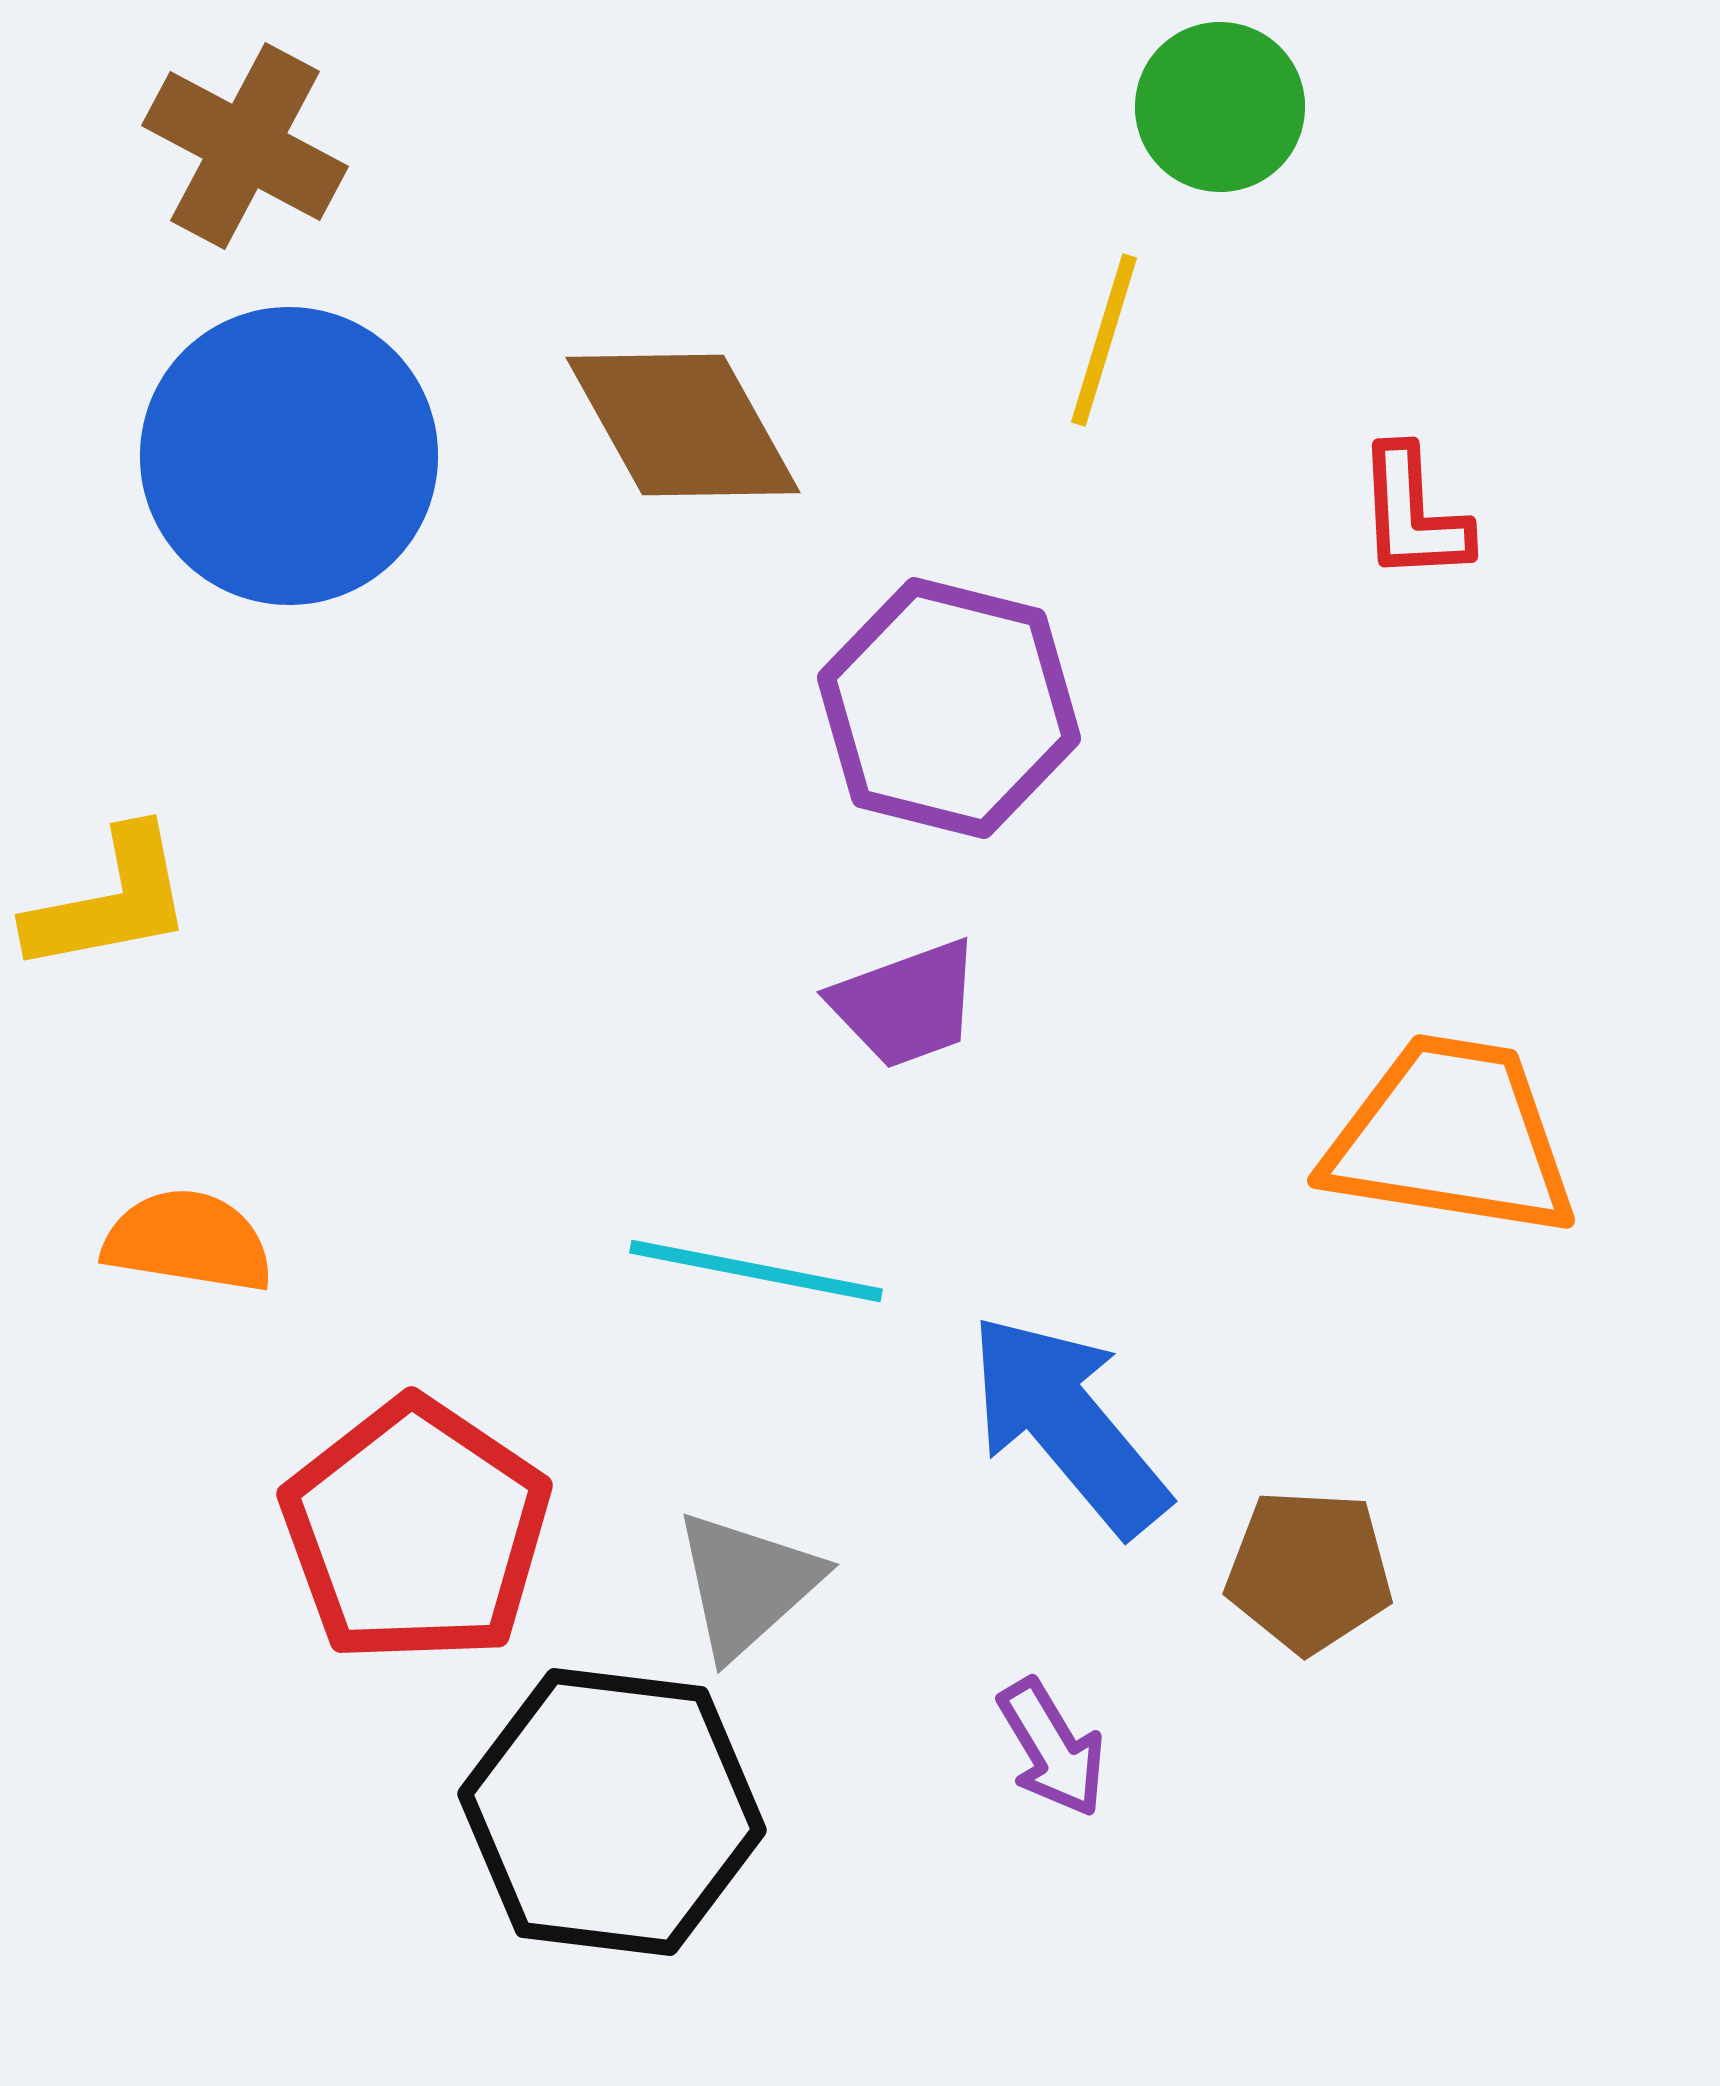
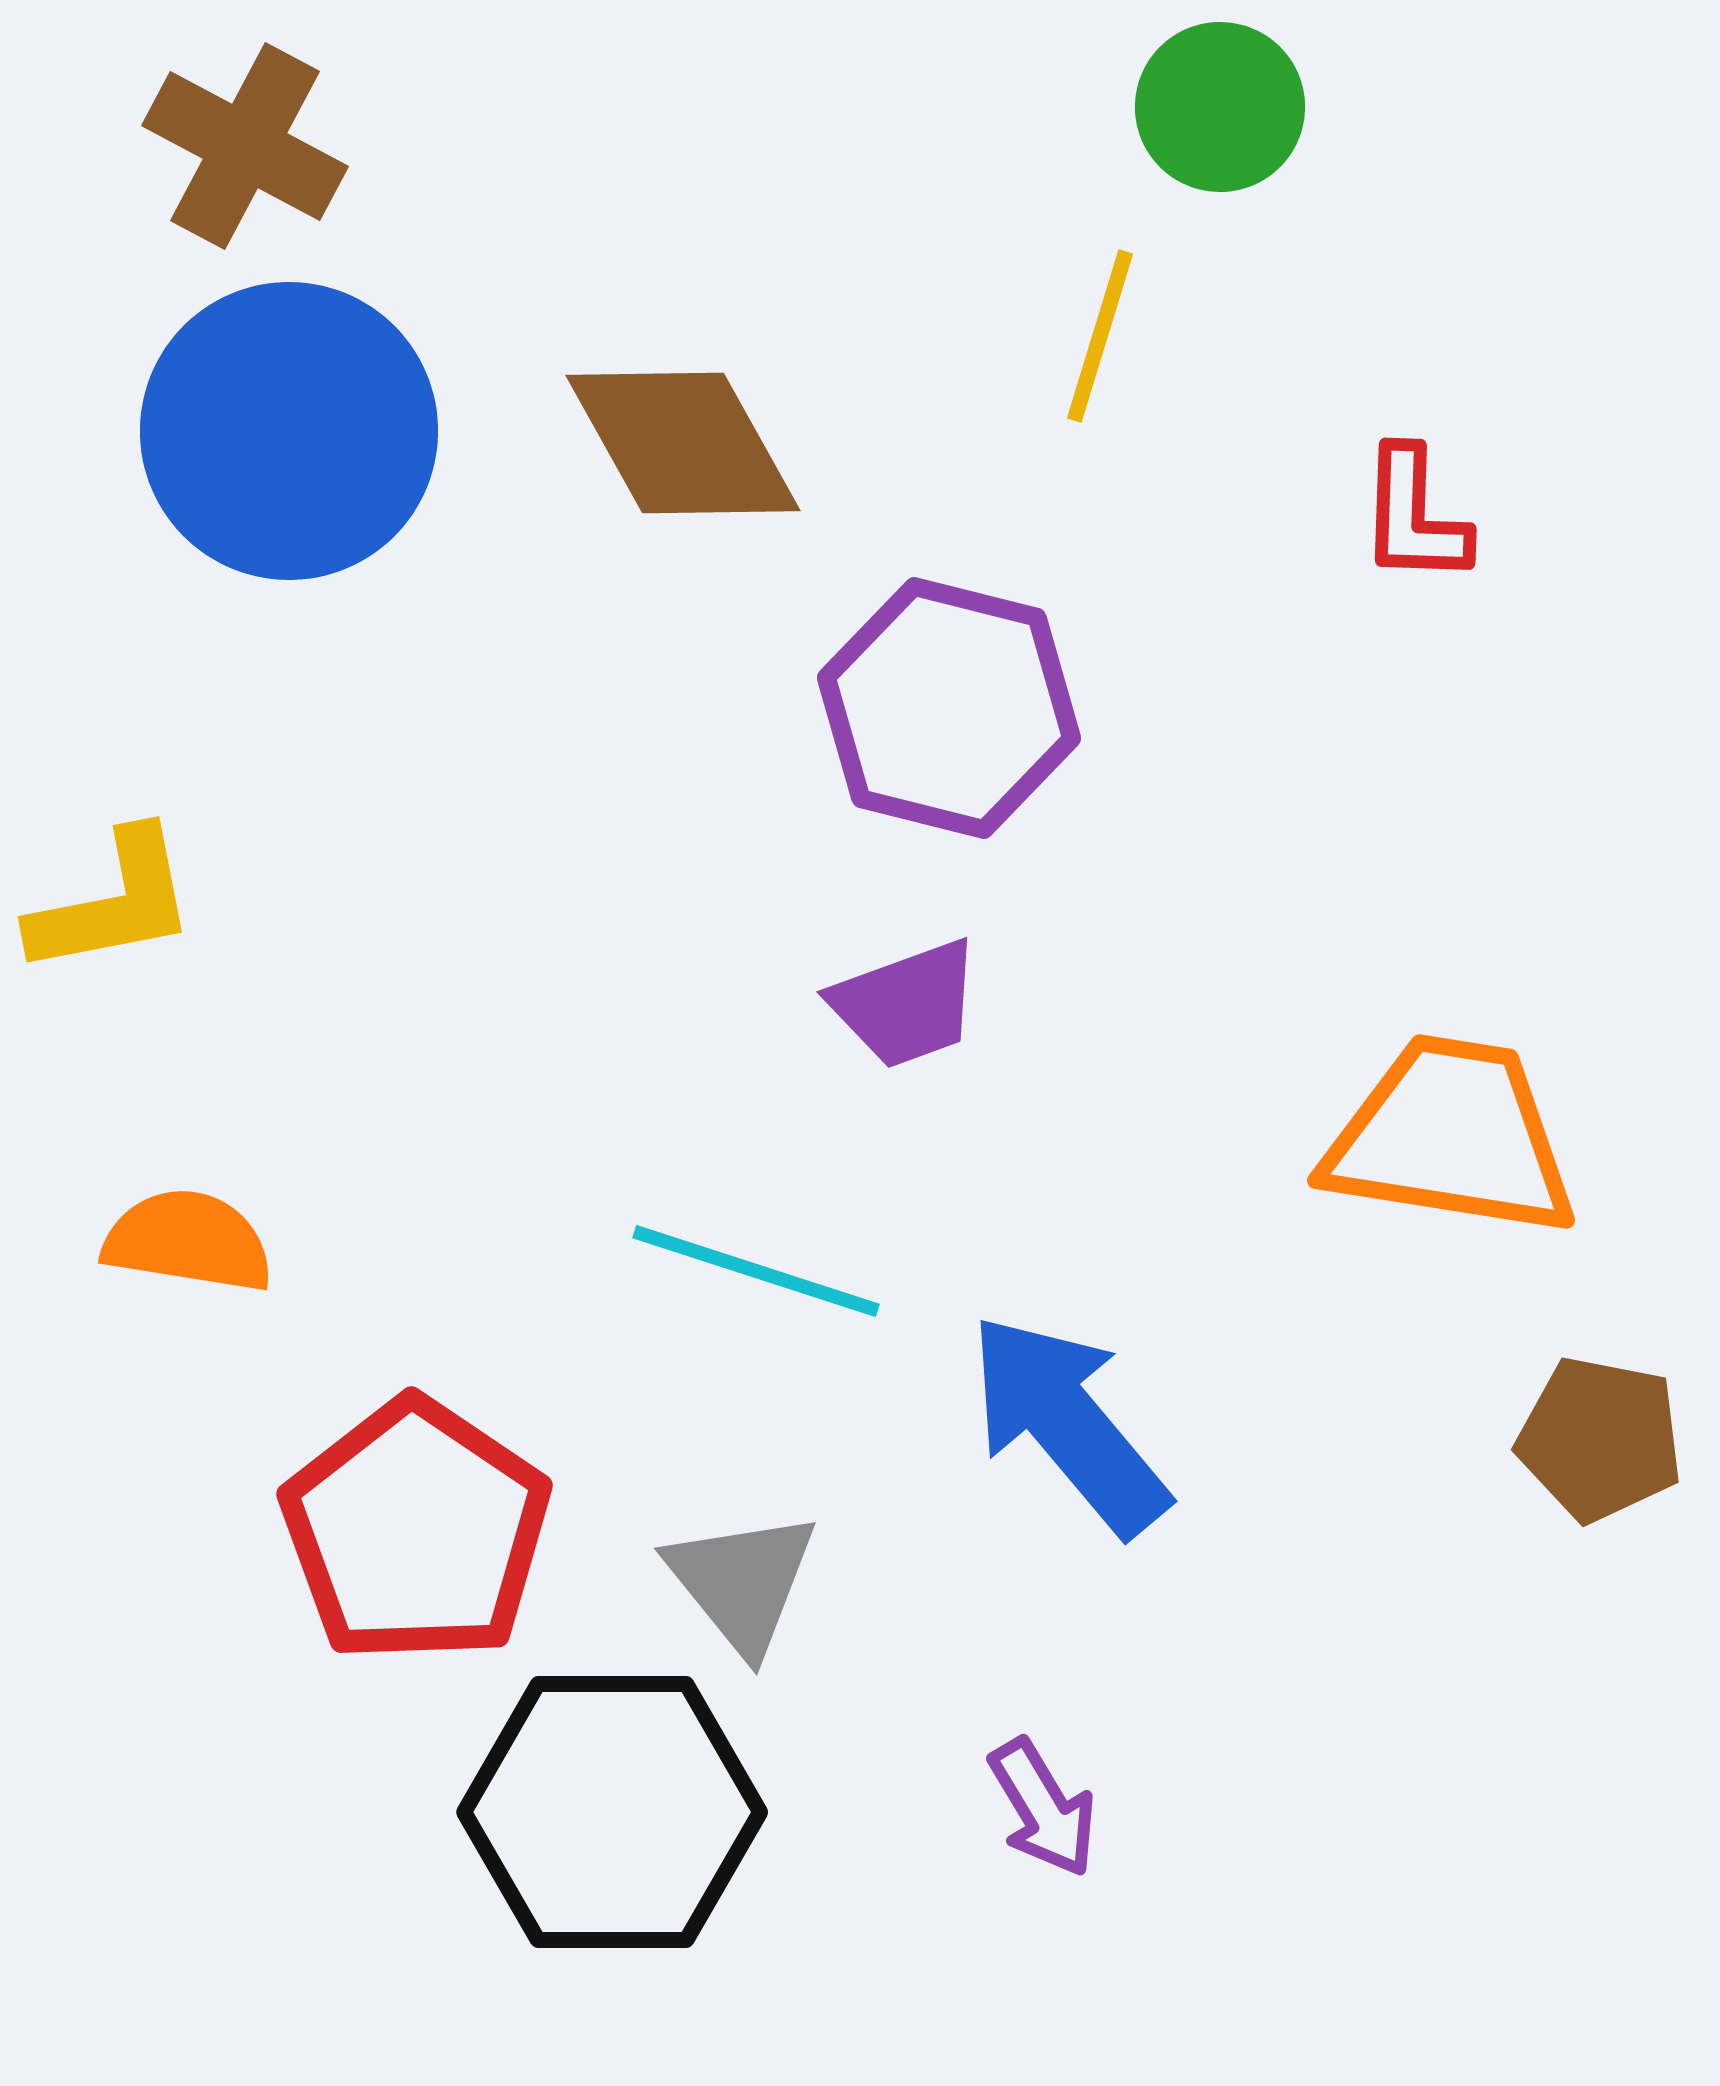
yellow line: moved 4 px left, 4 px up
brown diamond: moved 18 px down
blue circle: moved 25 px up
red L-shape: moved 1 px right, 2 px down; rotated 5 degrees clockwise
yellow L-shape: moved 3 px right, 2 px down
cyan line: rotated 7 degrees clockwise
brown pentagon: moved 291 px right, 132 px up; rotated 8 degrees clockwise
gray triangle: moved 5 px left, 2 px up; rotated 27 degrees counterclockwise
purple arrow: moved 9 px left, 60 px down
black hexagon: rotated 7 degrees counterclockwise
